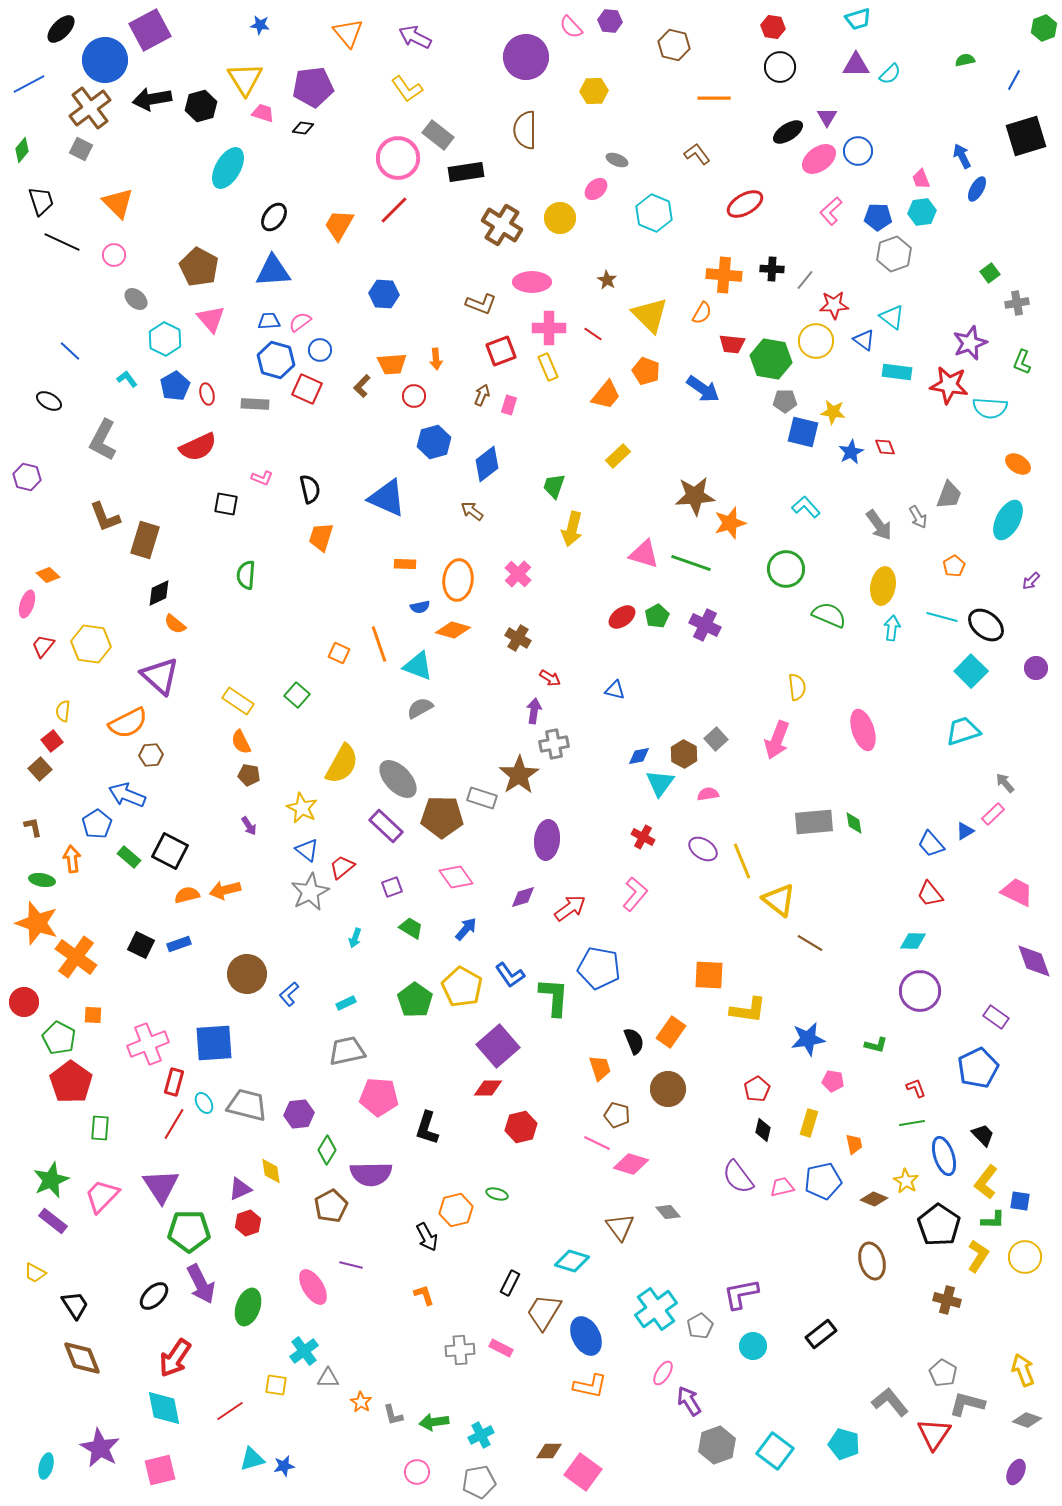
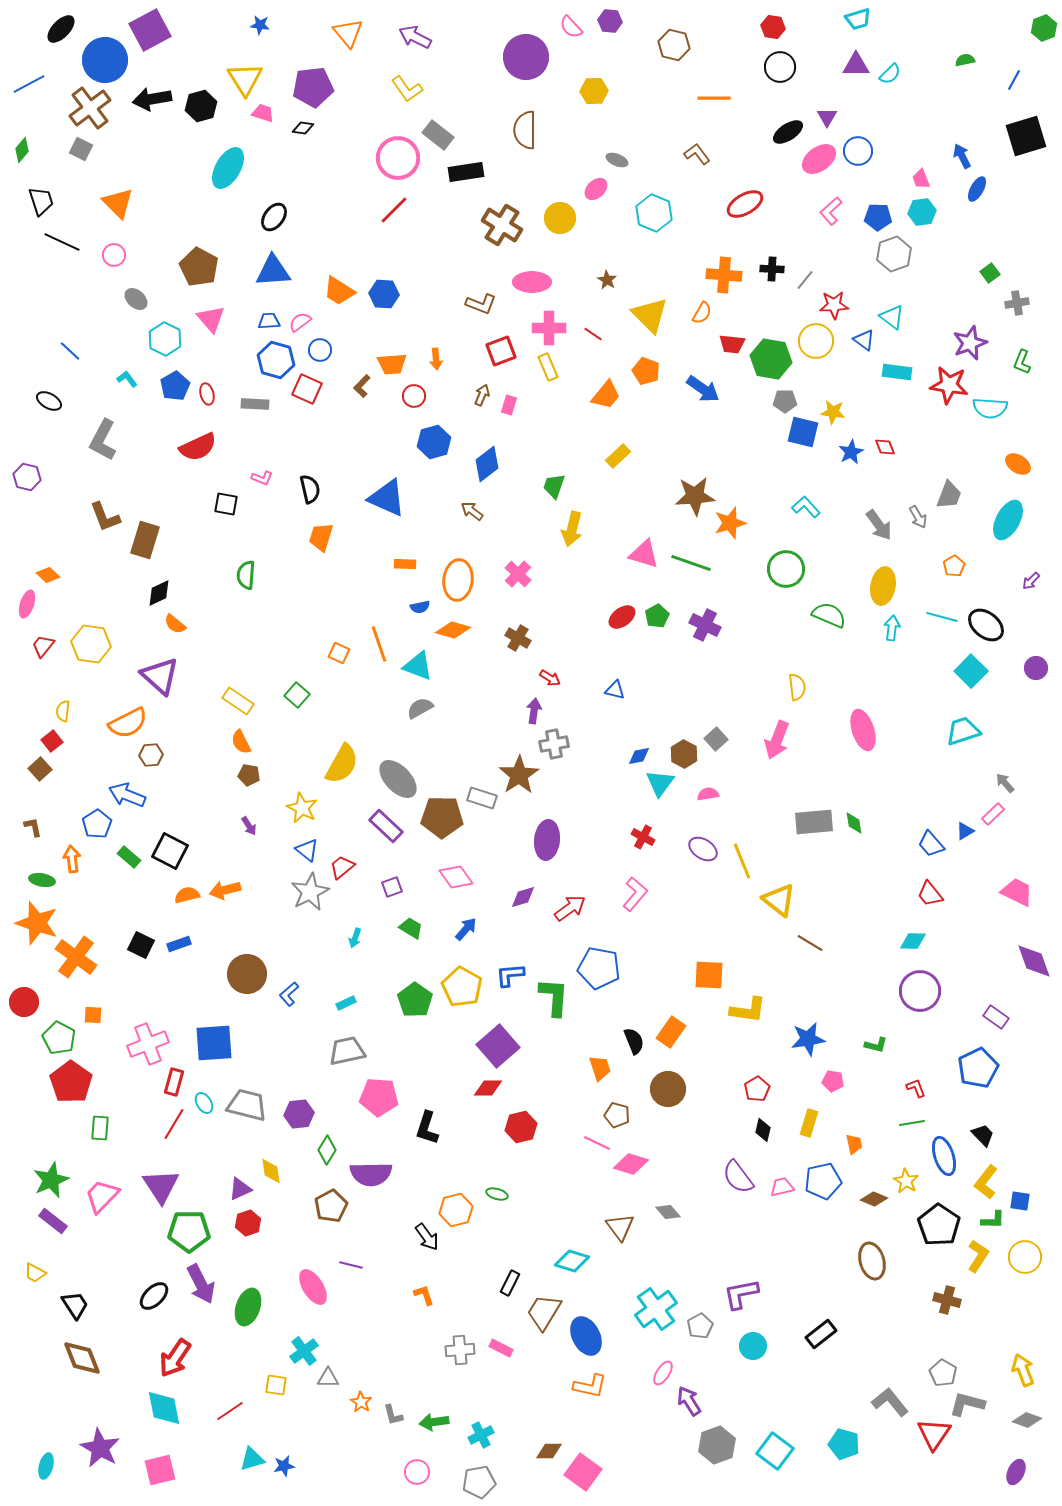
orange trapezoid at (339, 225): moved 66 px down; rotated 88 degrees counterclockwise
blue L-shape at (510, 975): rotated 120 degrees clockwise
black arrow at (427, 1237): rotated 8 degrees counterclockwise
